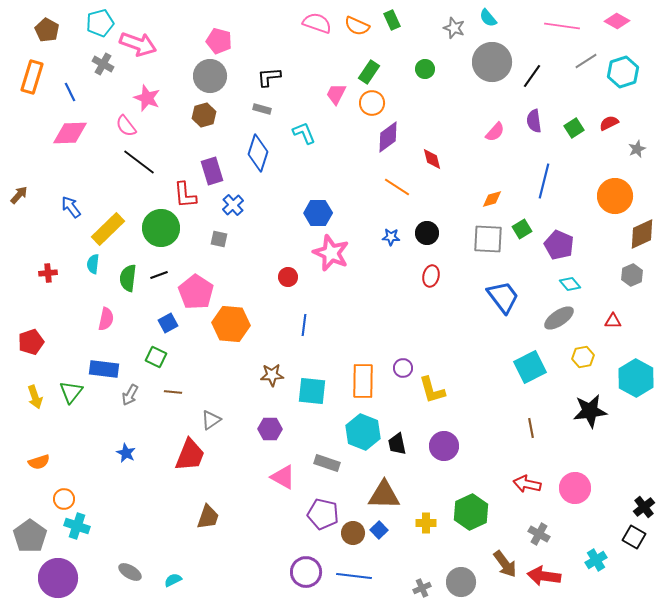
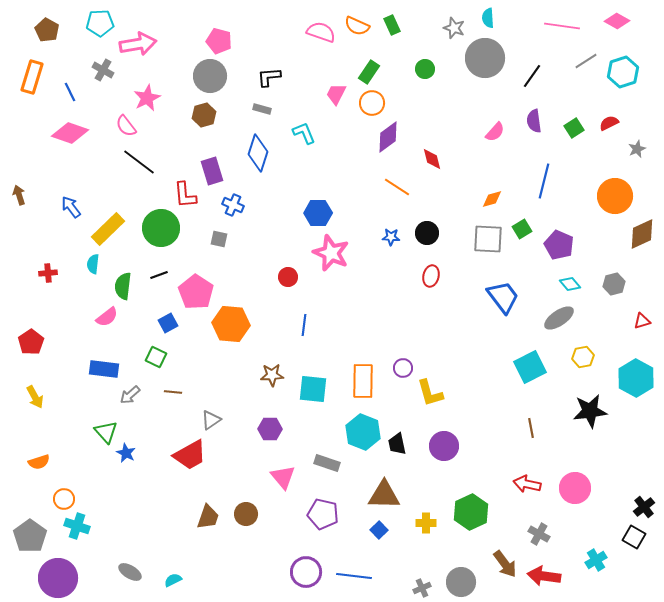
cyan semicircle at (488, 18): rotated 36 degrees clockwise
green rectangle at (392, 20): moved 5 px down
cyan pentagon at (100, 23): rotated 12 degrees clockwise
pink semicircle at (317, 23): moved 4 px right, 9 px down
pink arrow at (138, 44): rotated 30 degrees counterclockwise
gray circle at (492, 62): moved 7 px left, 4 px up
gray cross at (103, 64): moved 6 px down
pink star at (147, 98): rotated 24 degrees clockwise
pink diamond at (70, 133): rotated 21 degrees clockwise
brown arrow at (19, 195): rotated 60 degrees counterclockwise
blue cross at (233, 205): rotated 25 degrees counterclockwise
gray hexagon at (632, 275): moved 18 px left, 9 px down; rotated 10 degrees clockwise
green semicircle at (128, 278): moved 5 px left, 8 px down
pink semicircle at (106, 319): moved 1 px right, 2 px up; rotated 40 degrees clockwise
red triangle at (613, 321): moved 29 px right; rotated 18 degrees counterclockwise
red pentagon at (31, 342): rotated 15 degrees counterclockwise
yellow L-shape at (432, 390): moved 2 px left, 3 px down
cyan square at (312, 391): moved 1 px right, 2 px up
green triangle at (71, 392): moved 35 px right, 40 px down; rotated 20 degrees counterclockwise
gray arrow at (130, 395): rotated 20 degrees clockwise
yellow arrow at (35, 397): rotated 10 degrees counterclockwise
red trapezoid at (190, 455): rotated 39 degrees clockwise
pink triangle at (283, 477): rotated 20 degrees clockwise
brown circle at (353, 533): moved 107 px left, 19 px up
